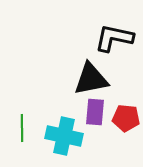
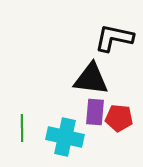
black triangle: rotated 18 degrees clockwise
red pentagon: moved 7 px left
cyan cross: moved 1 px right, 1 px down
